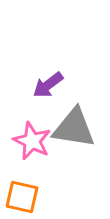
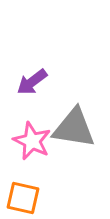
purple arrow: moved 16 px left, 3 px up
orange square: moved 1 px right, 1 px down
